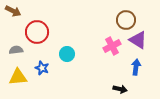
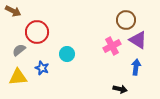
gray semicircle: moved 3 px right; rotated 32 degrees counterclockwise
